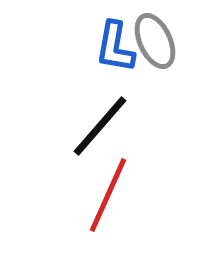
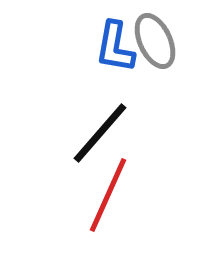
black line: moved 7 px down
